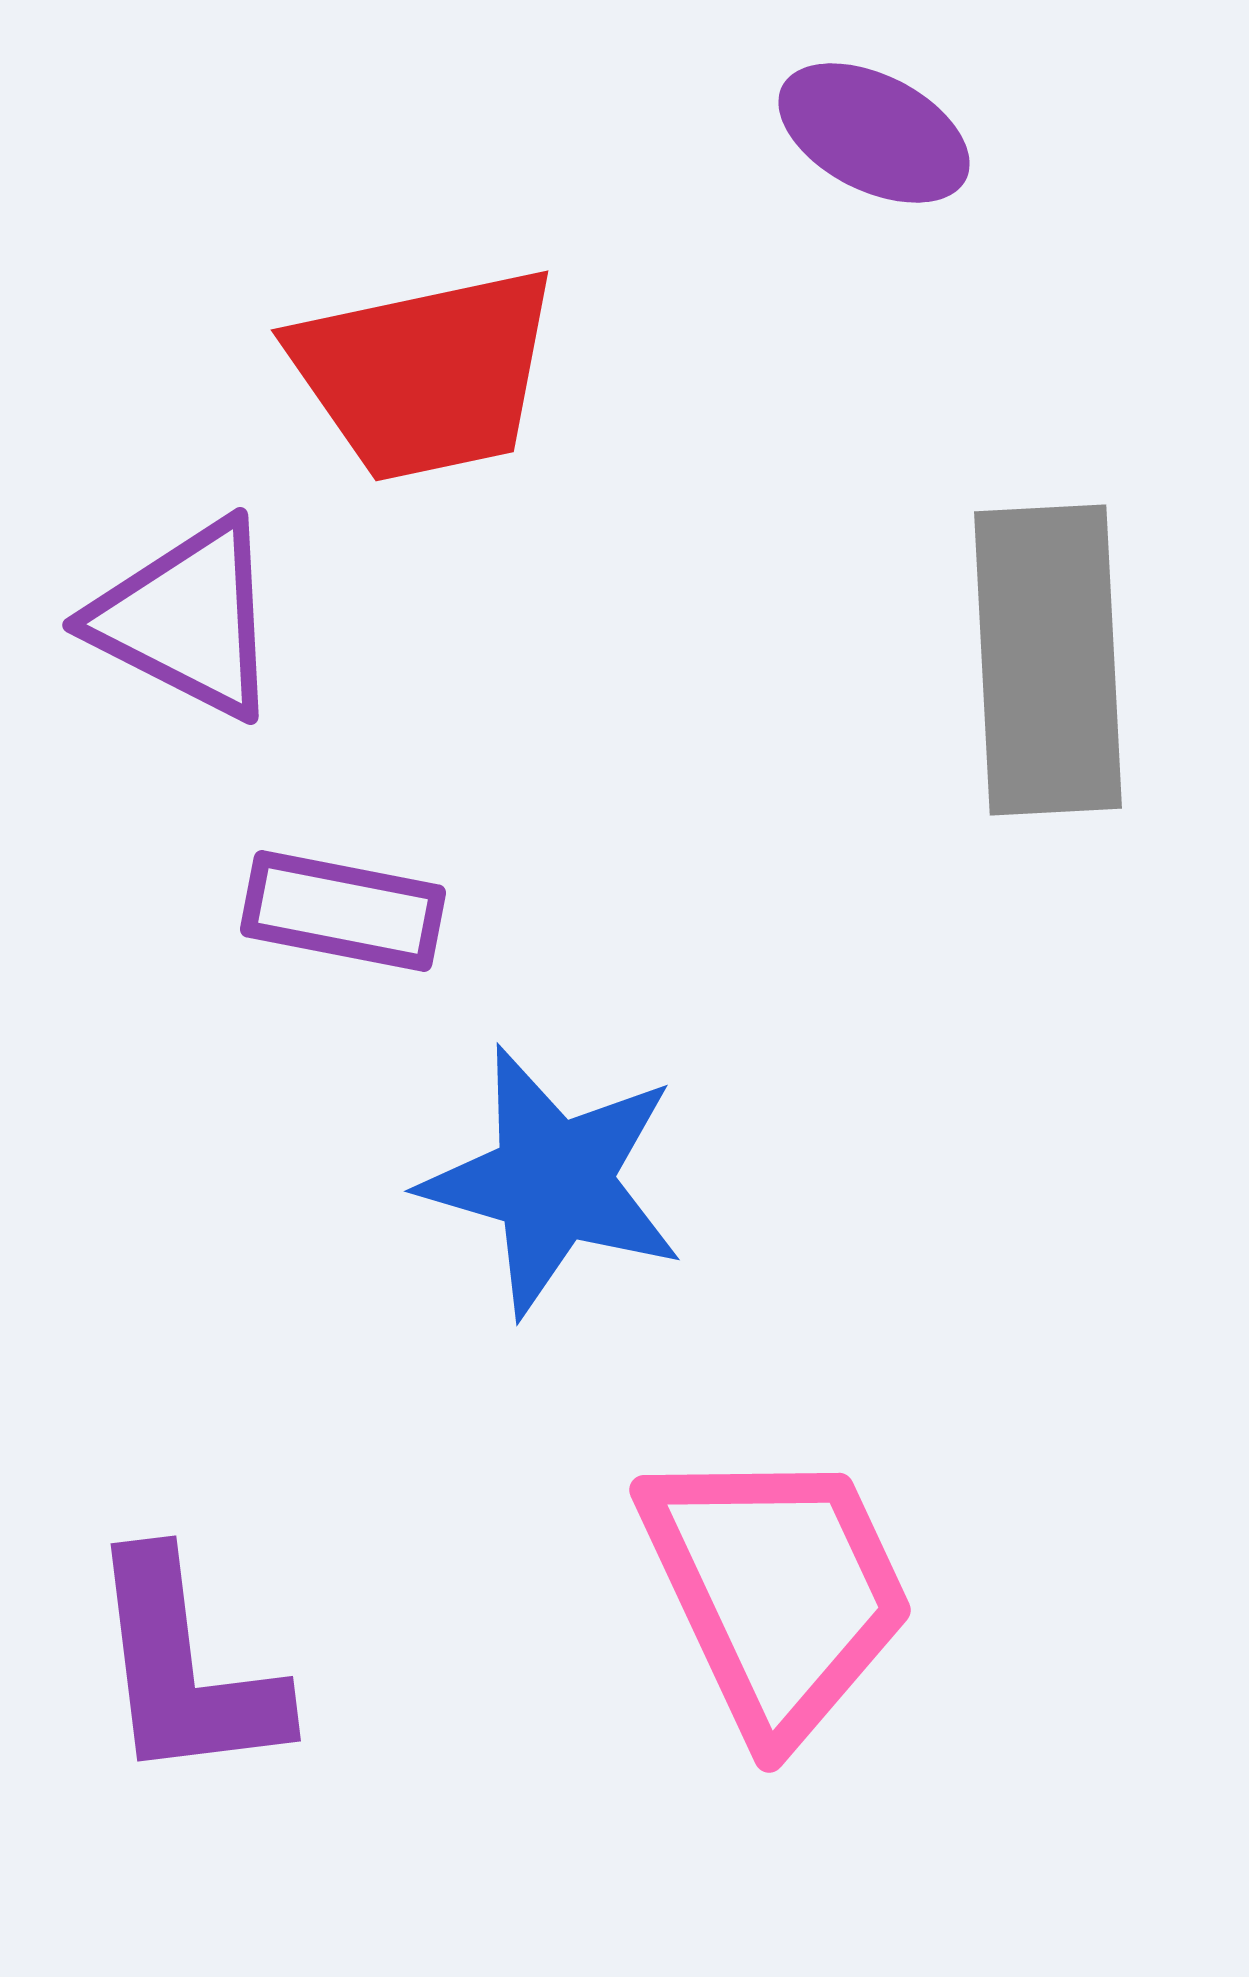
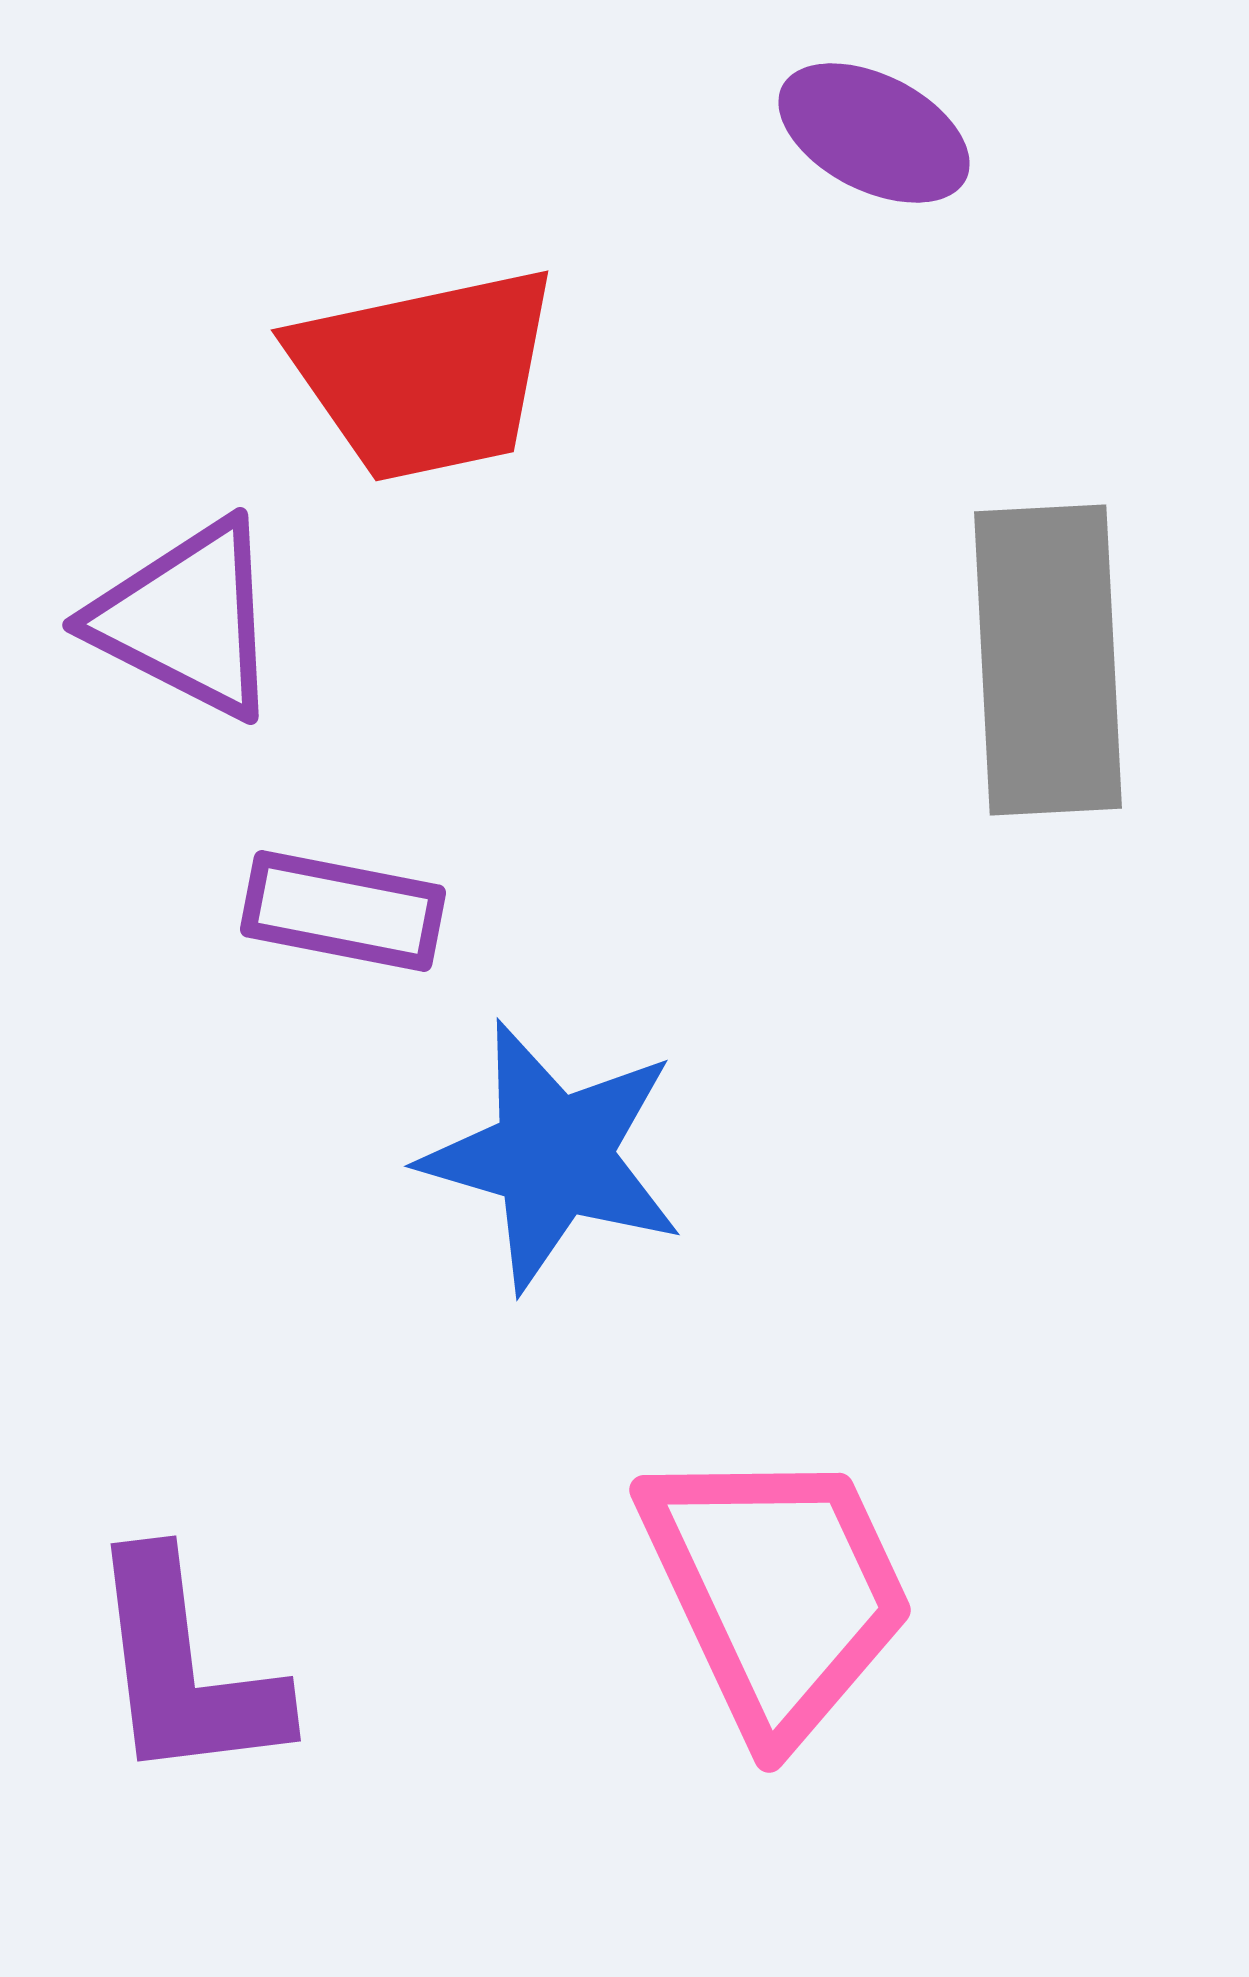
blue star: moved 25 px up
